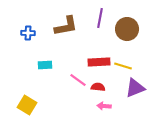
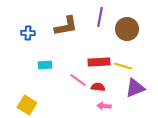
purple line: moved 1 px up
